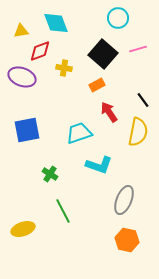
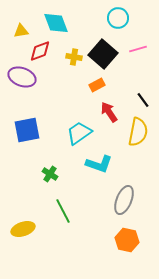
yellow cross: moved 10 px right, 11 px up
cyan trapezoid: rotated 16 degrees counterclockwise
cyan L-shape: moved 1 px up
